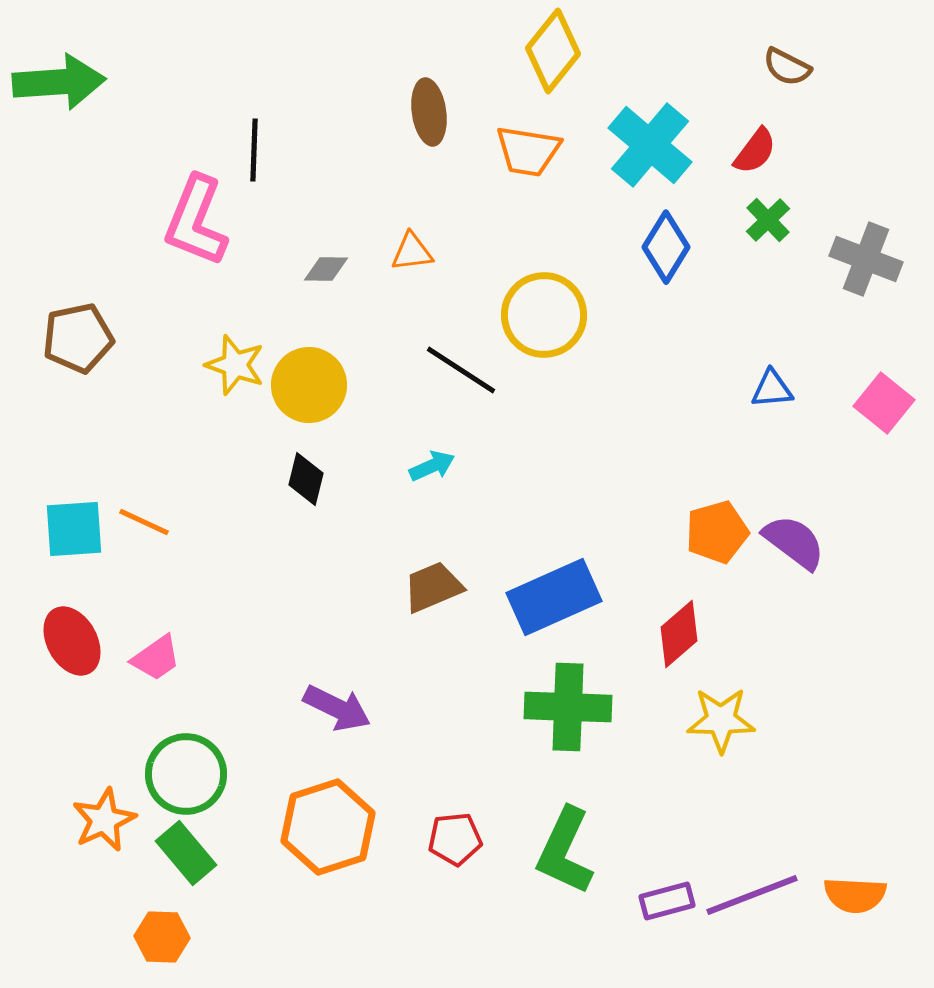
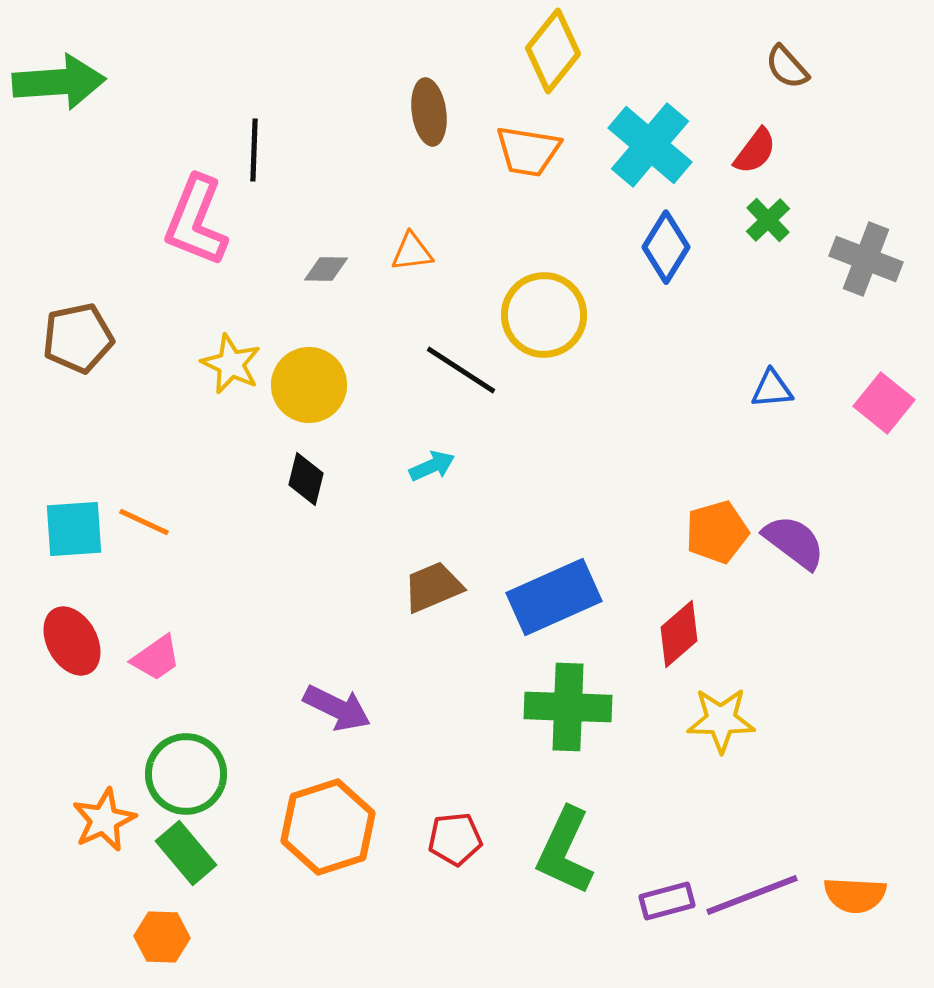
brown semicircle at (787, 67): rotated 21 degrees clockwise
yellow star at (235, 365): moved 4 px left, 1 px up; rotated 6 degrees clockwise
